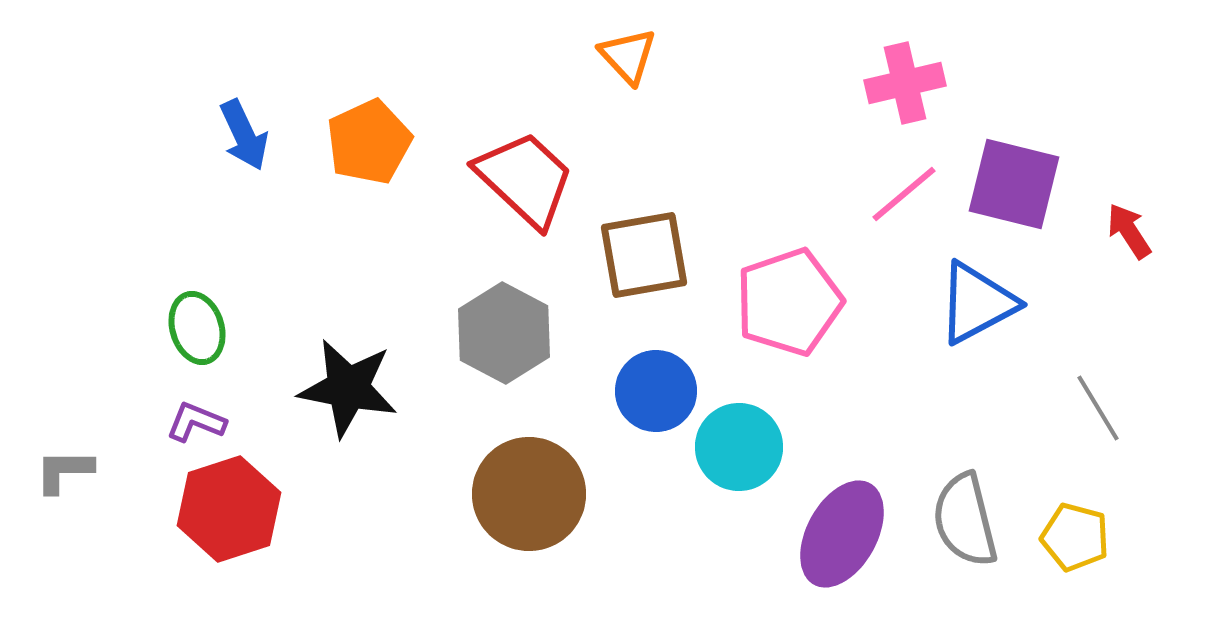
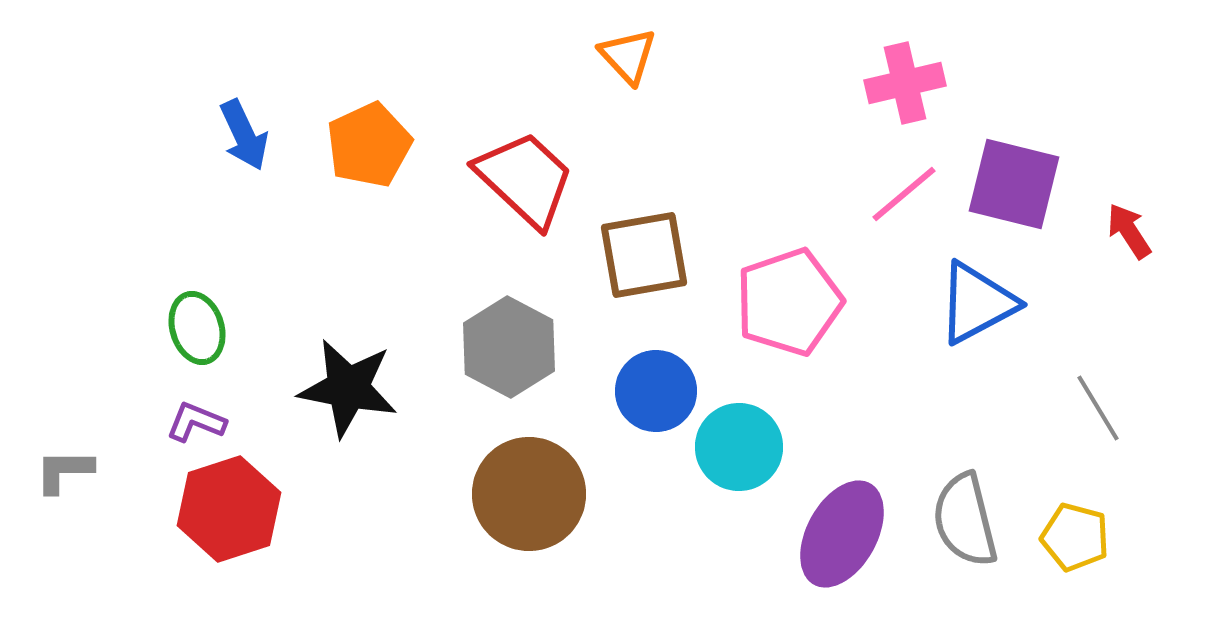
orange pentagon: moved 3 px down
gray hexagon: moved 5 px right, 14 px down
